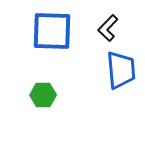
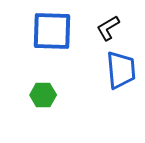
black L-shape: rotated 16 degrees clockwise
